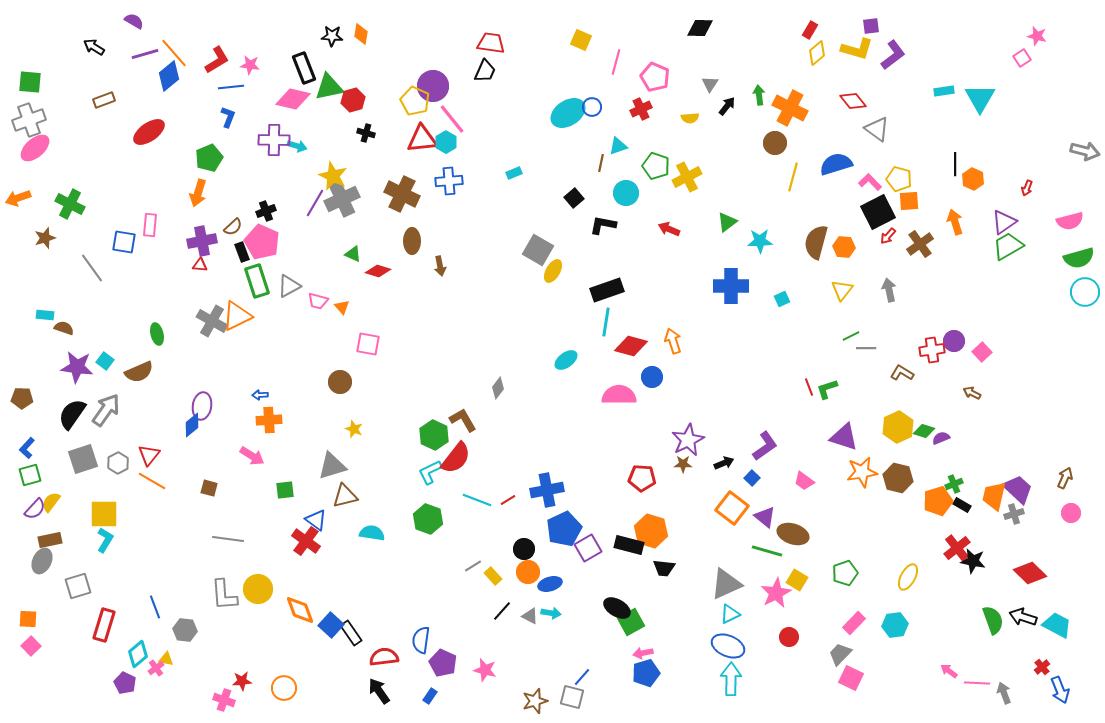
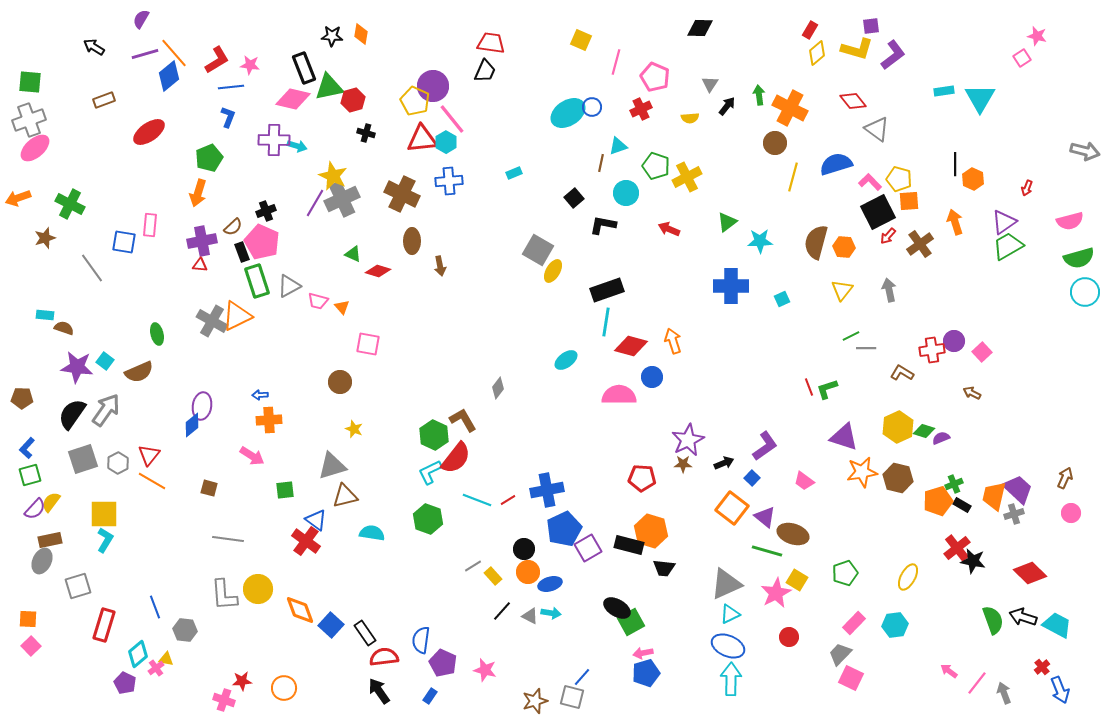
purple semicircle at (134, 21): moved 7 px right, 2 px up; rotated 90 degrees counterclockwise
black rectangle at (351, 633): moved 14 px right
pink line at (977, 683): rotated 55 degrees counterclockwise
